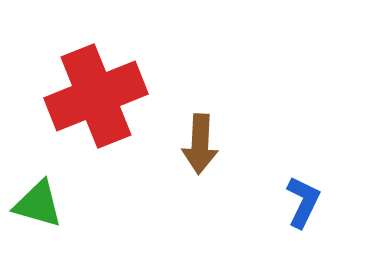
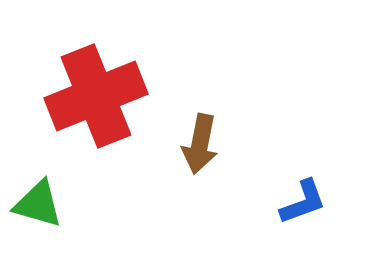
brown arrow: rotated 8 degrees clockwise
blue L-shape: rotated 44 degrees clockwise
